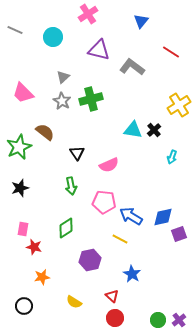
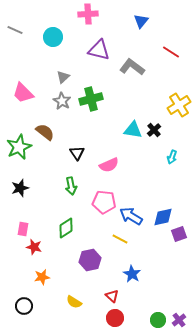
pink cross: rotated 30 degrees clockwise
